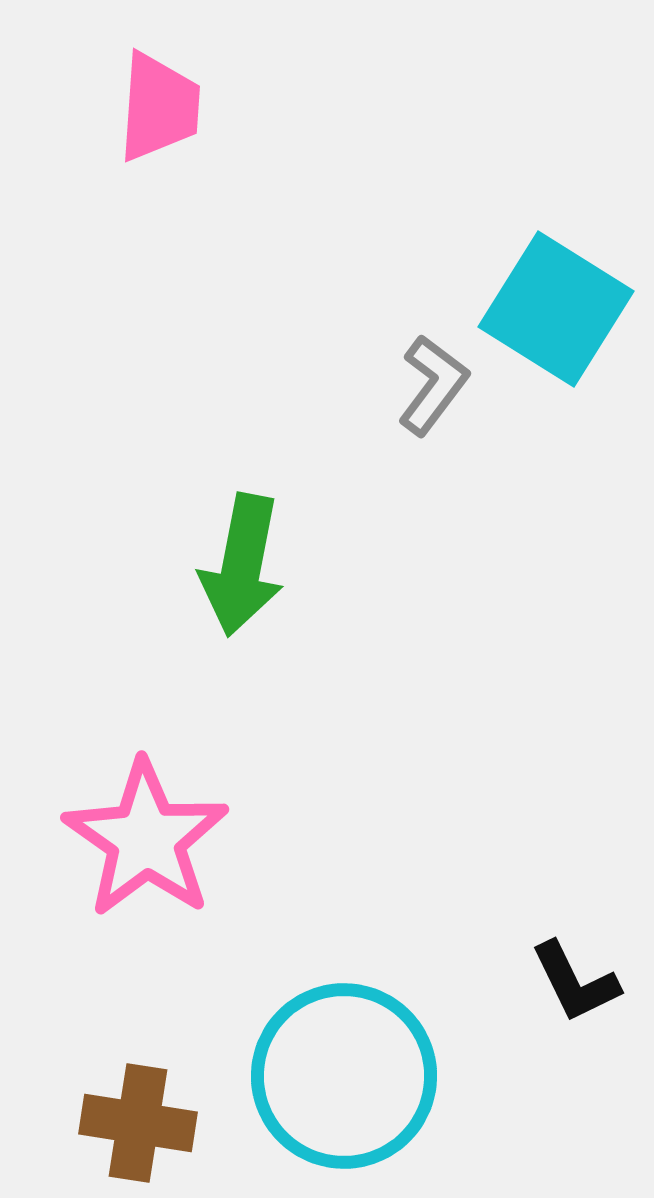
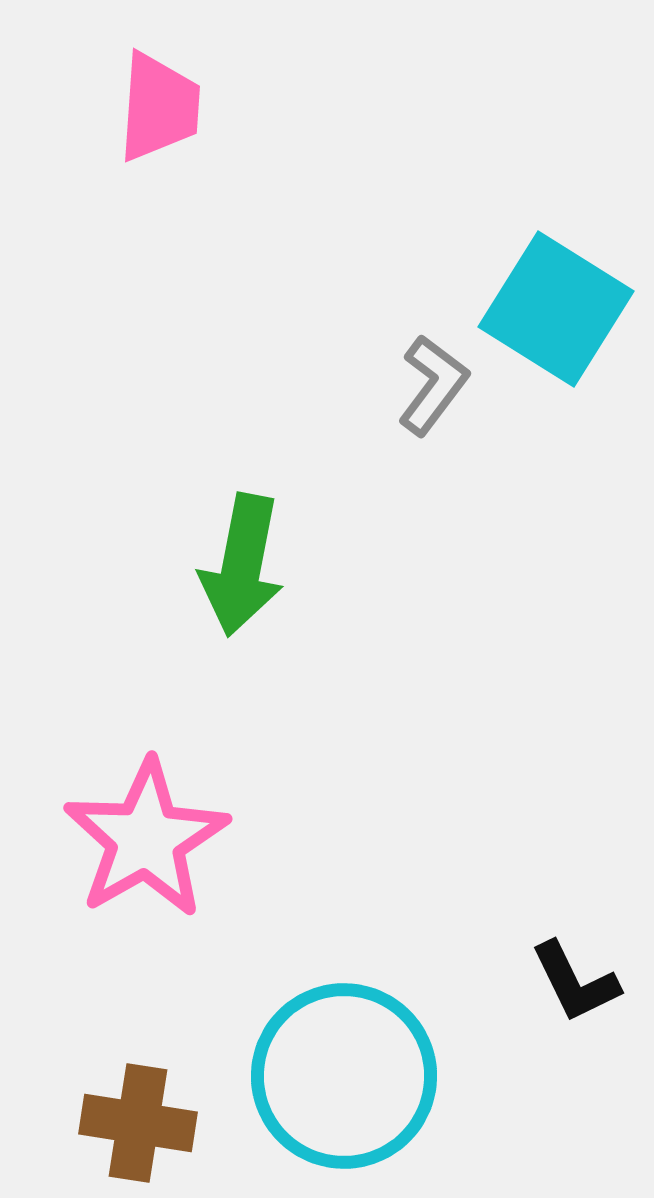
pink star: rotated 7 degrees clockwise
